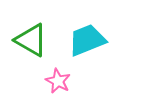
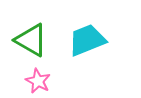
pink star: moved 20 px left
